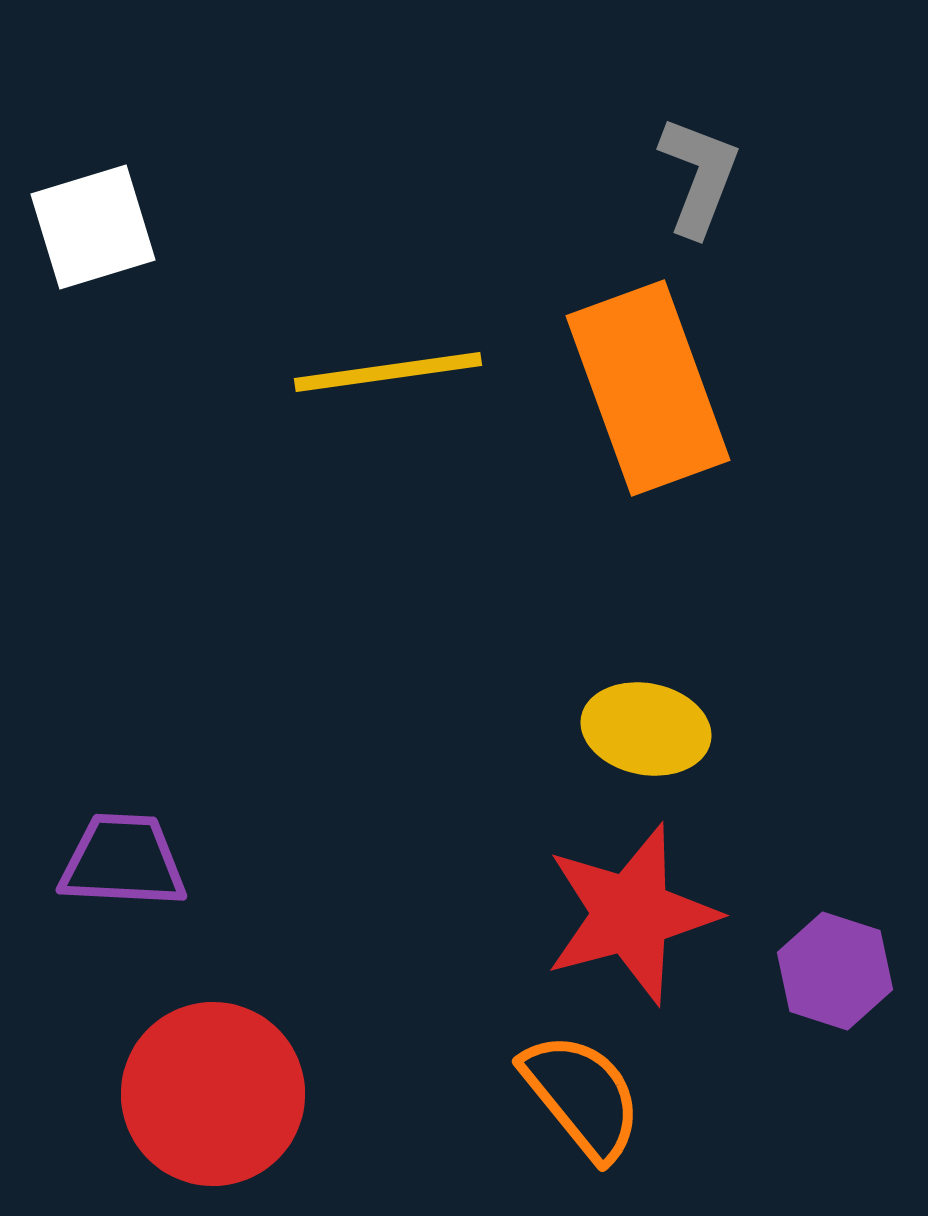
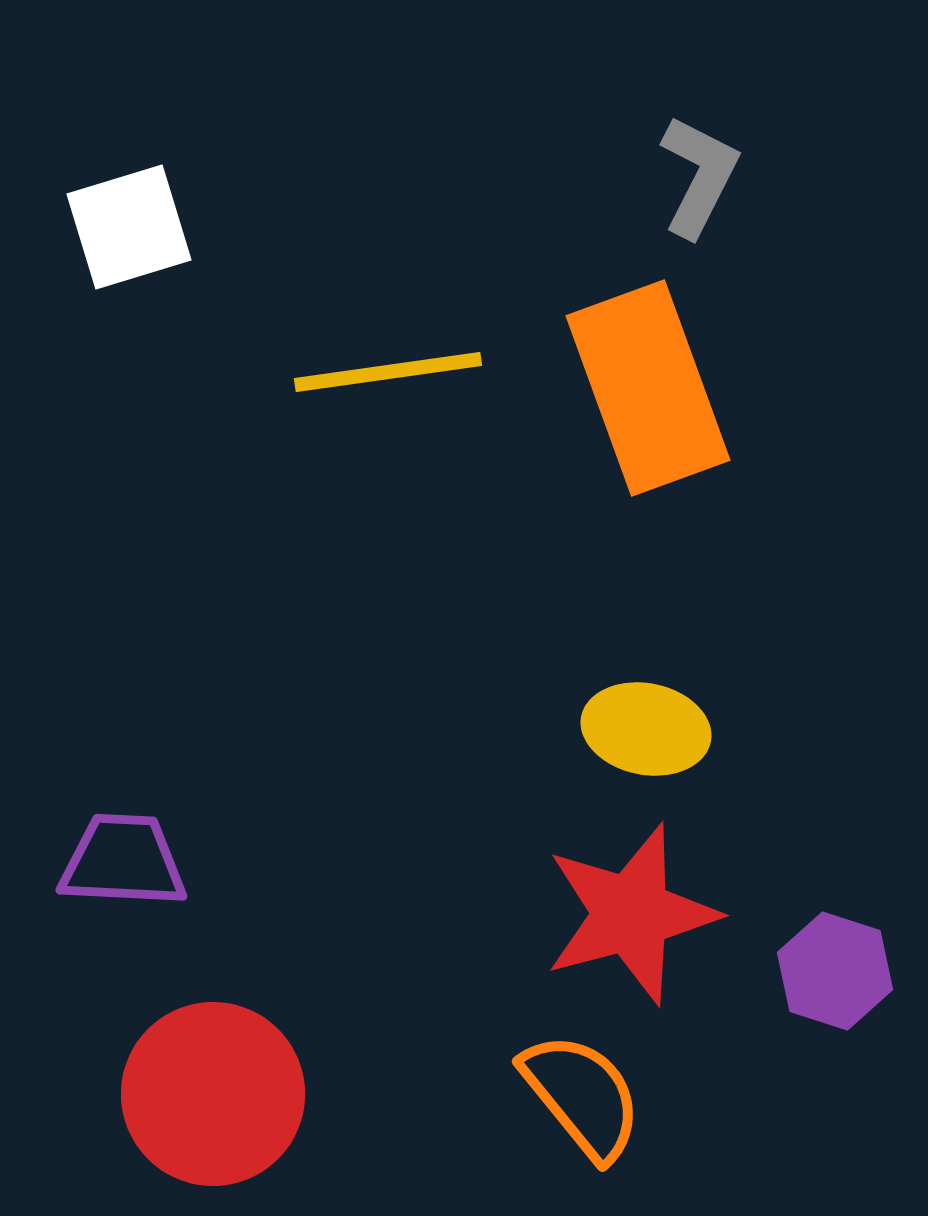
gray L-shape: rotated 6 degrees clockwise
white square: moved 36 px right
